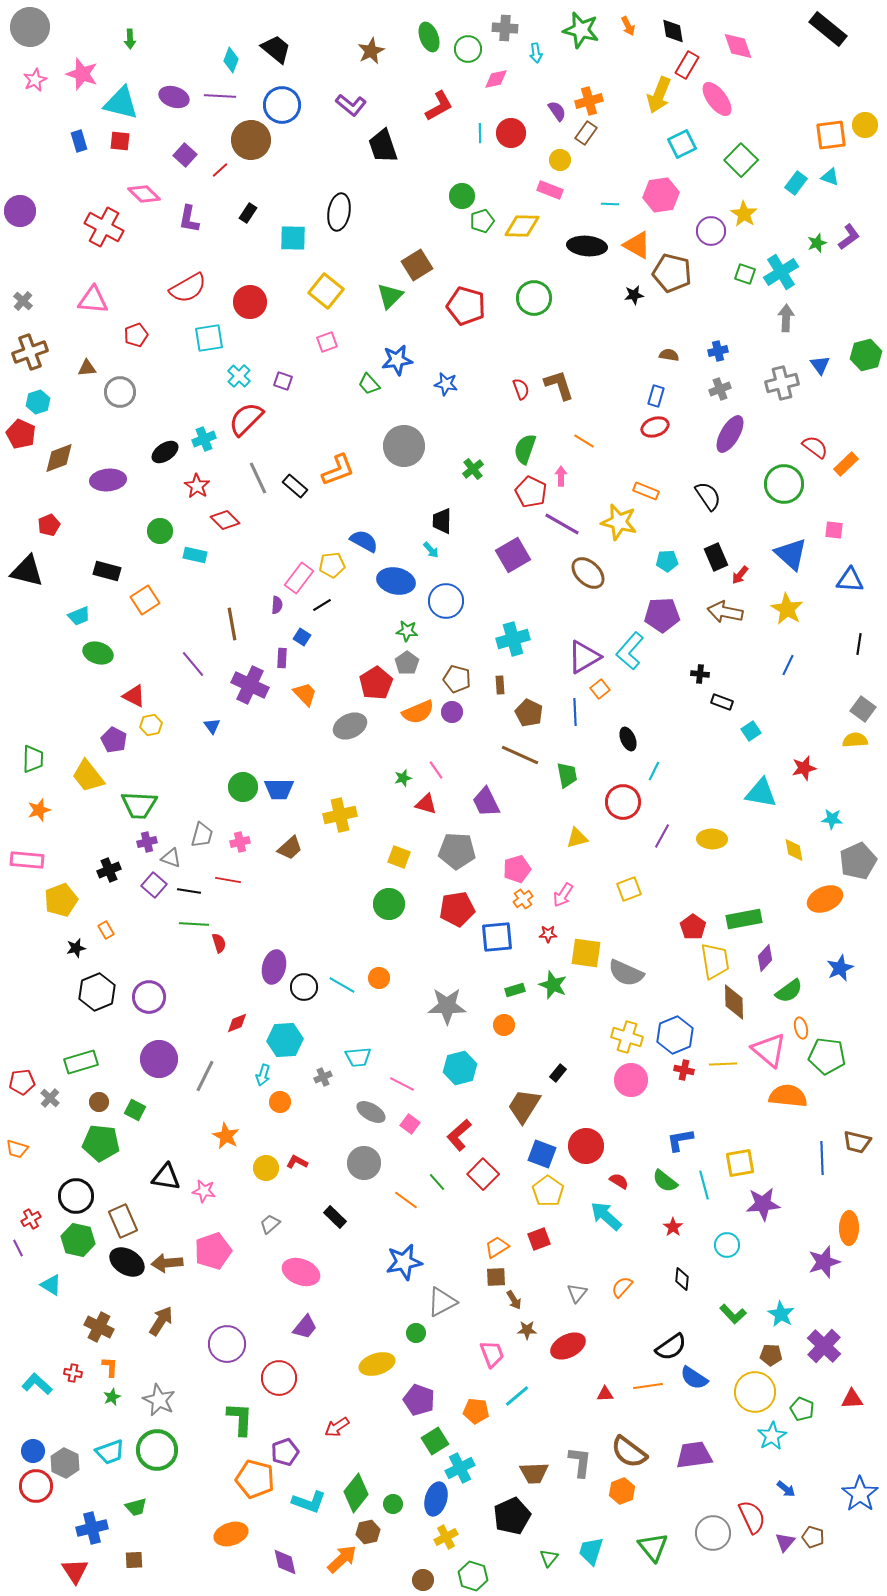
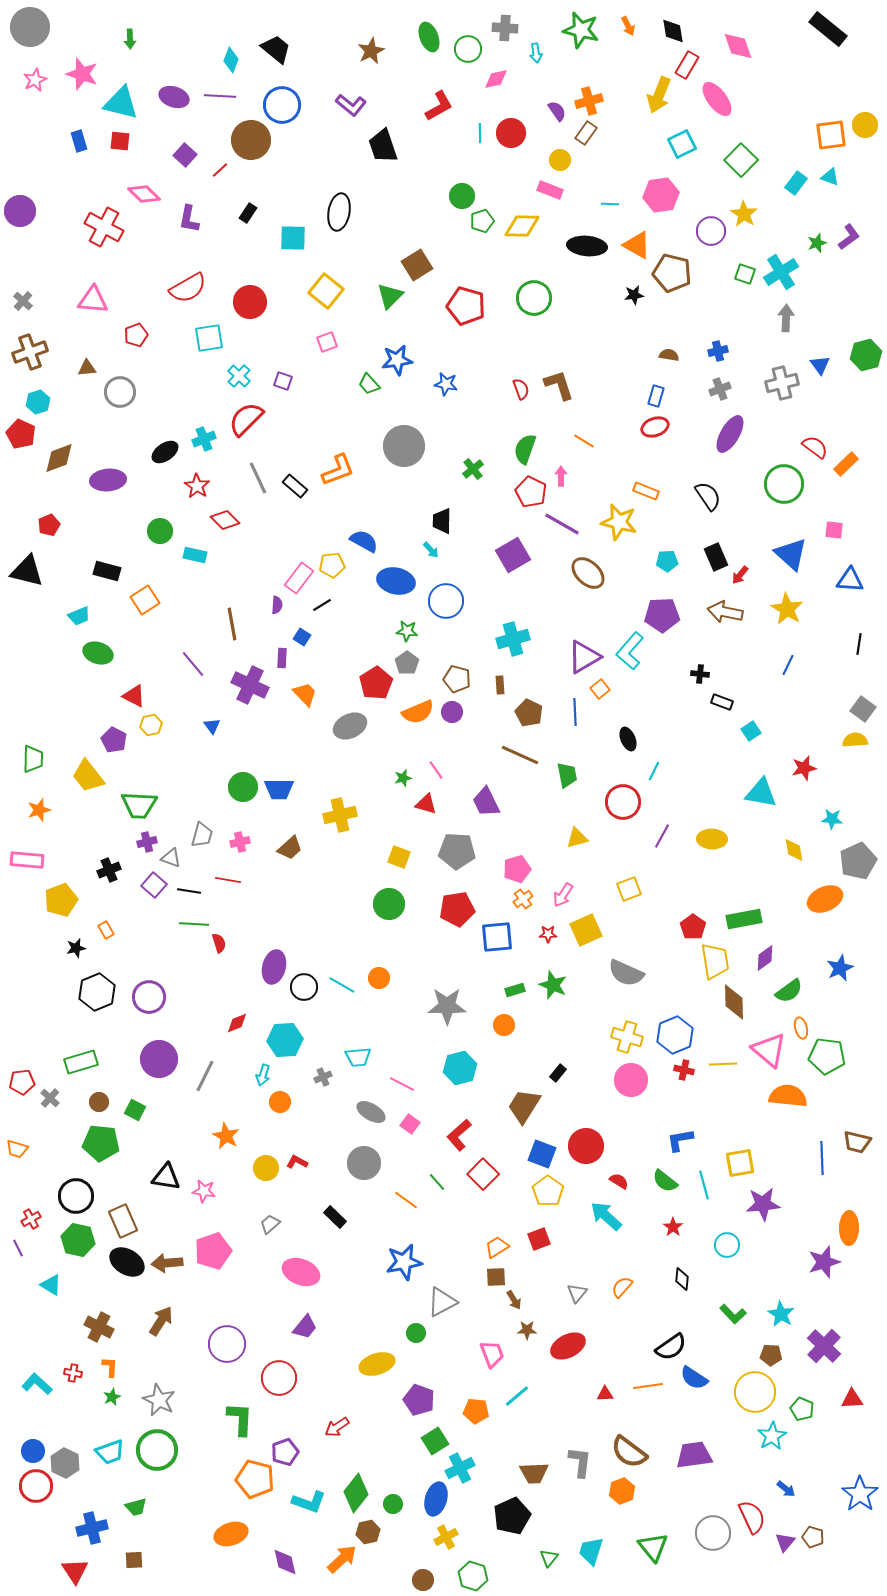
yellow square at (586, 953): moved 23 px up; rotated 32 degrees counterclockwise
purple diamond at (765, 958): rotated 12 degrees clockwise
